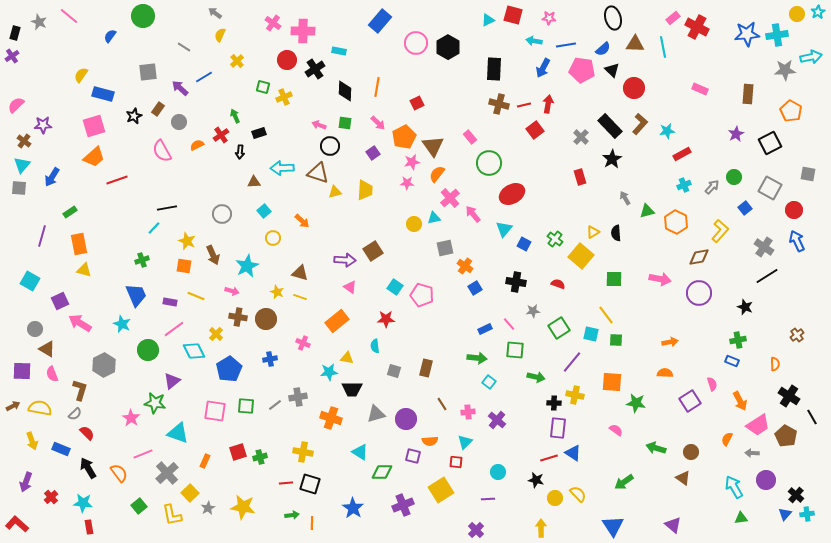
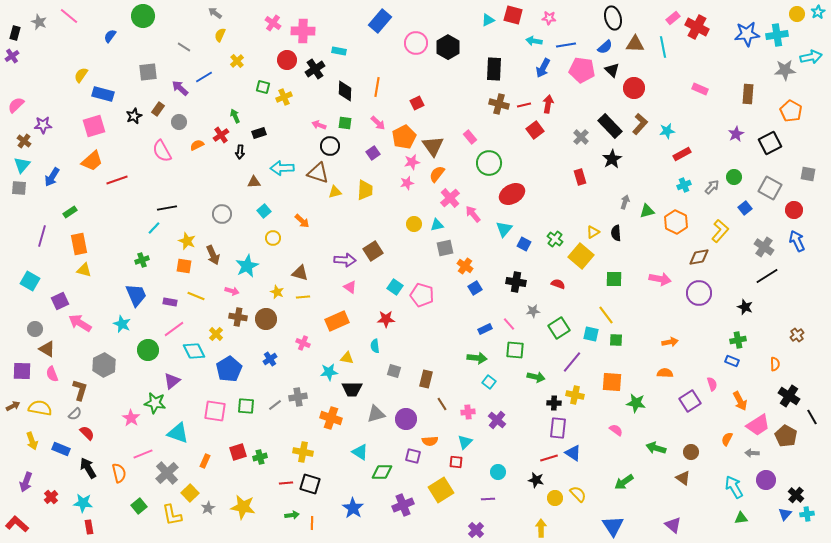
blue semicircle at (603, 49): moved 2 px right, 2 px up
orange trapezoid at (94, 157): moved 2 px left, 4 px down
pink star at (407, 183): rotated 16 degrees counterclockwise
gray arrow at (625, 198): moved 4 px down; rotated 48 degrees clockwise
cyan triangle at (434, 218): moved 3 px right, 7 px down
yellow line at (300, 297): moved 3 px right; rotated 24 degrees counterclockwise
orange rectangle at (337, 321): rotated 15 degrees clockwise
blue cross at (270, 359): rotated 24 degrees counterclockwise
brown rectangle at (426, 368): moved 11 px down
orange semicircle at (119, 473): rotated 24 degrees clockwise
